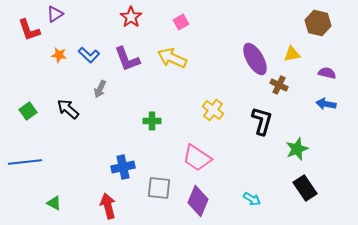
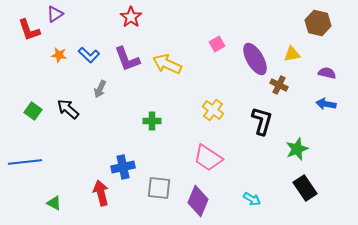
pink square: moved 36 px right, 22 px down
yellow arrow: moved 5 px left, 6 px down
green square: moved 5 px right; rotated 18 degrees counterclockwise
pink trapezoid: moved 11 px right
red arrow: moved 7 px left, 13 px up
